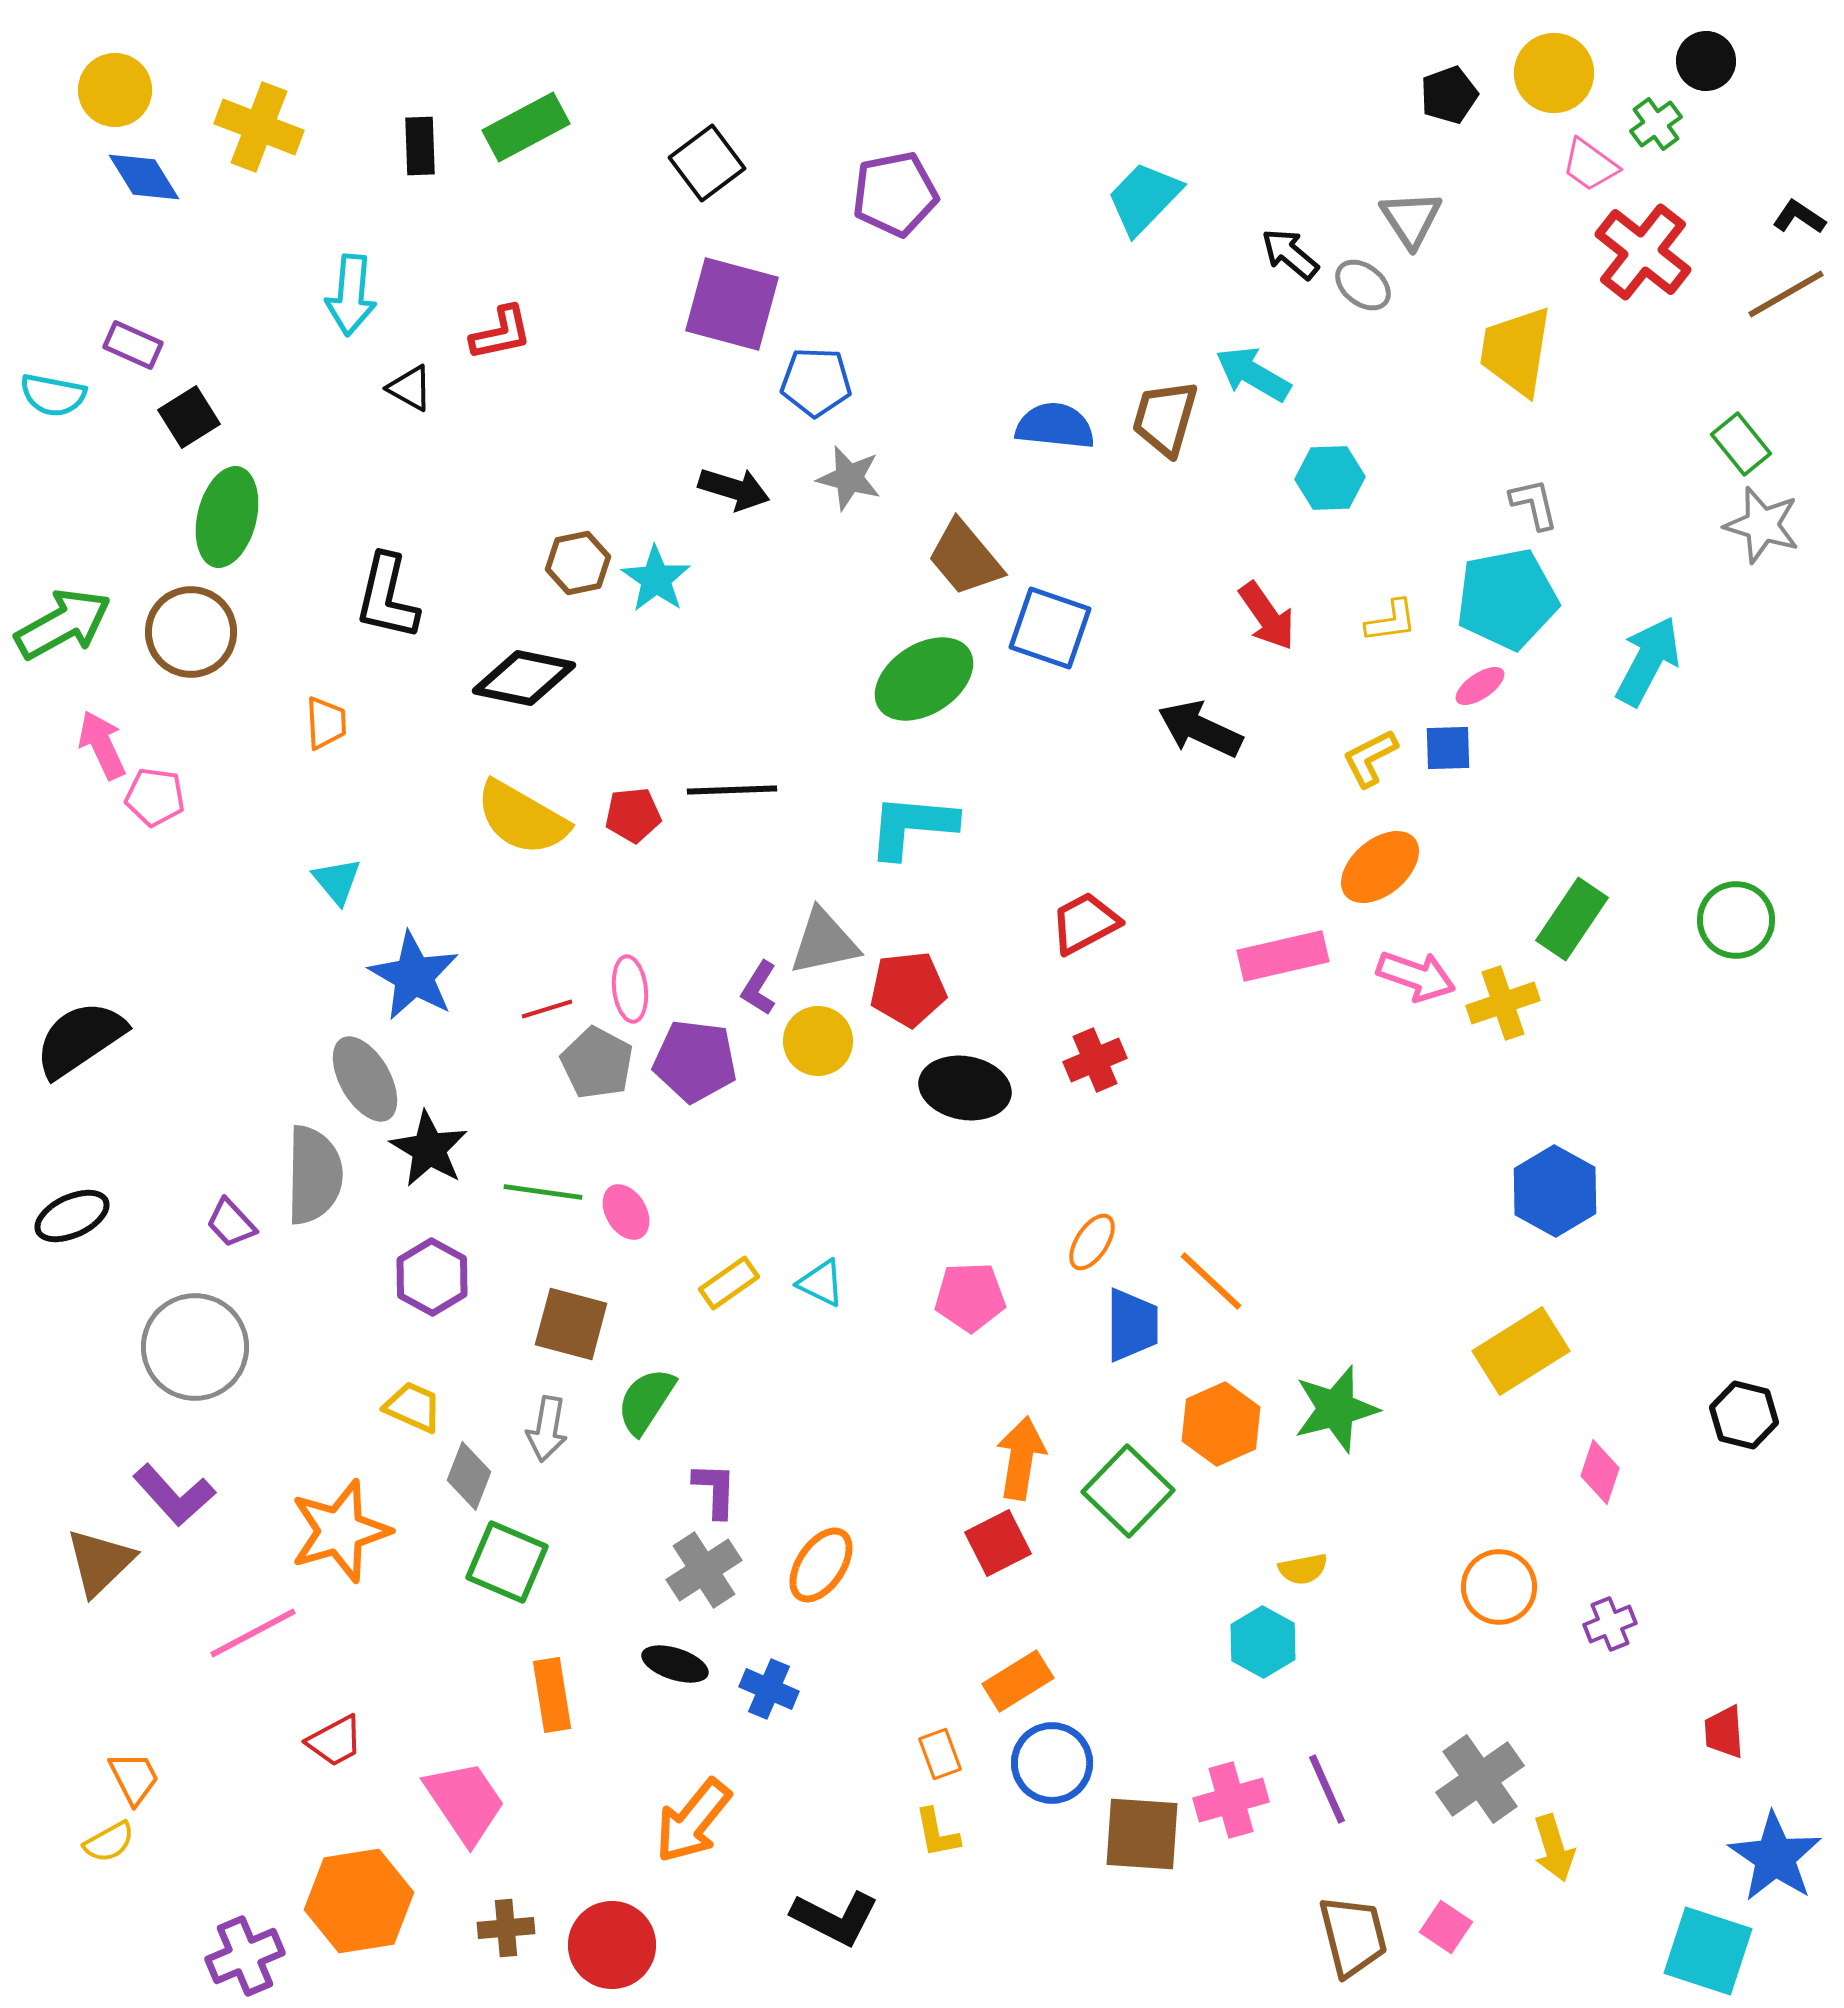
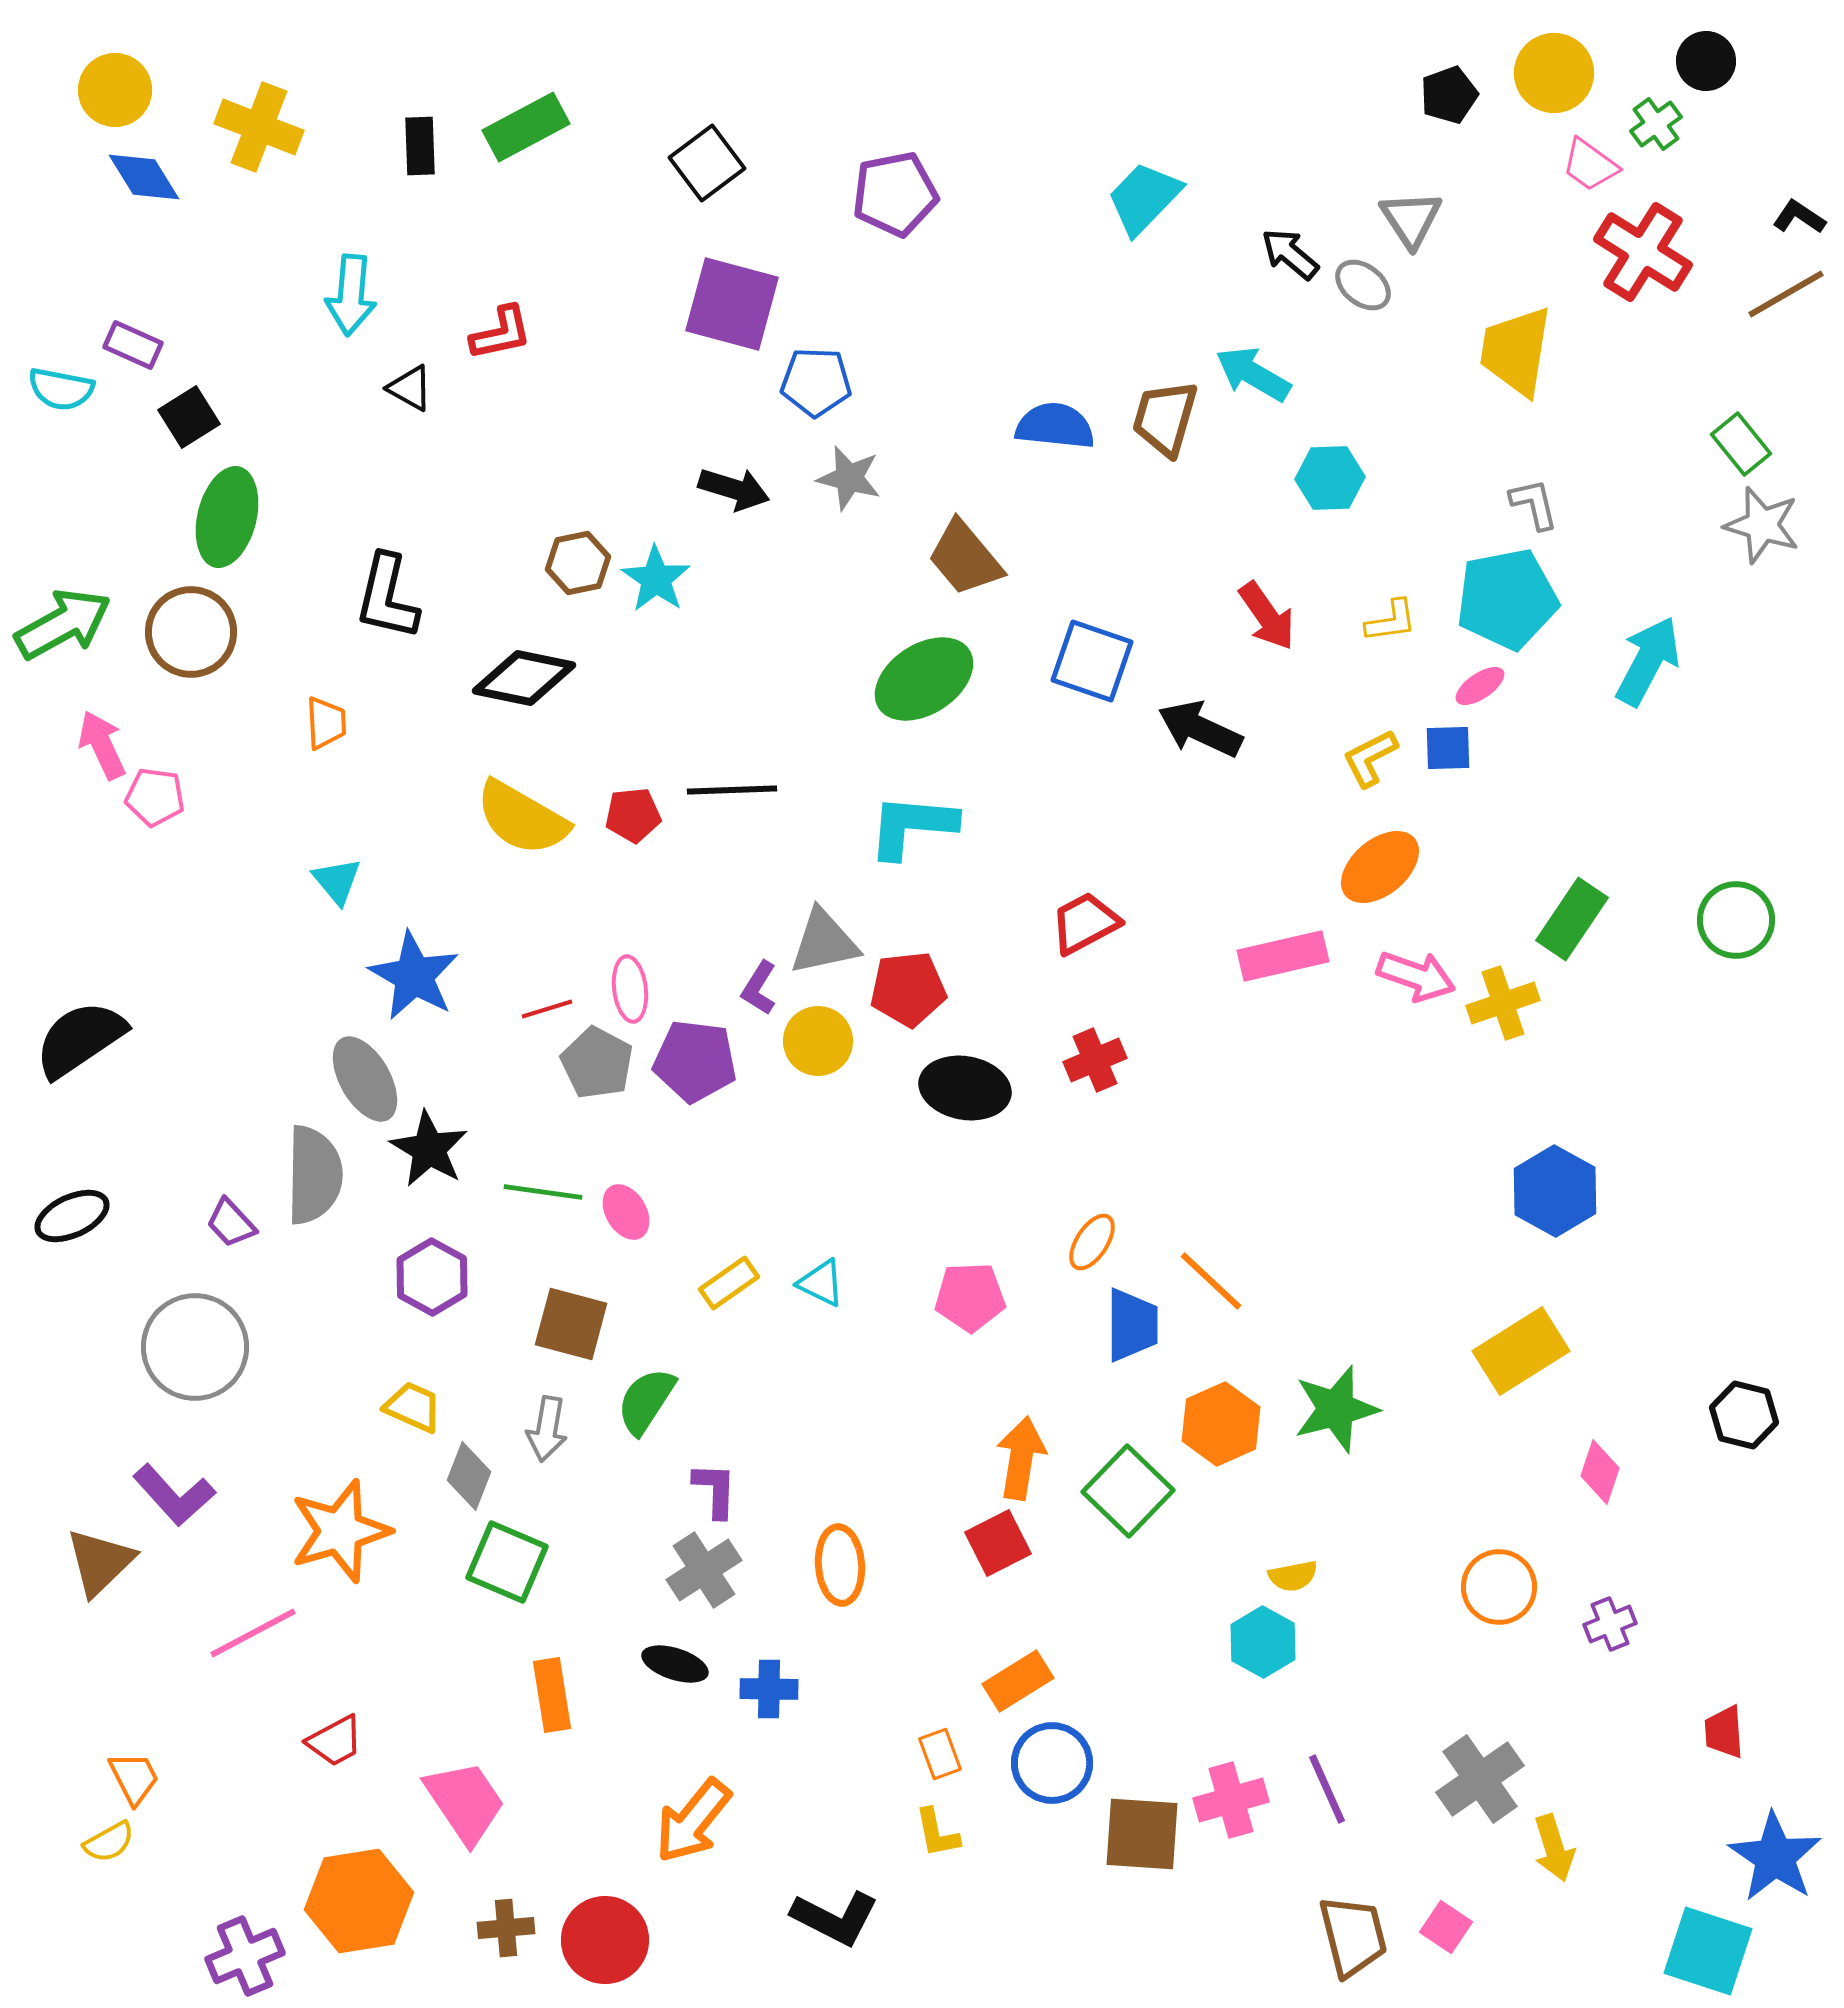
red cross at (1643, 252): rotated 6 degrees counterclockwise
cyan semicircle at (53, 395): moved 8 px right, 6 px up
blue square at (1050, 628): moved 42 px right, 33 px down
orange ellipse at (821, 1565): moved 19 px right; rotated 38 degrees counterclockwise
yellow semicircle at (1303, 1569): moved 10 px left, 7 px down
blue cross at (769, 1689): rotated 22 degrees counterclockwise
red circle at (612, 1945): moved 7 px left, 5 px up
